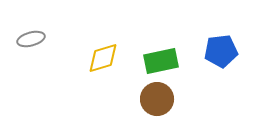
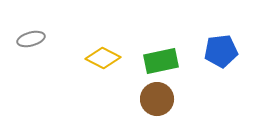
yellow diamond: rotated 44 degrees clockwise
